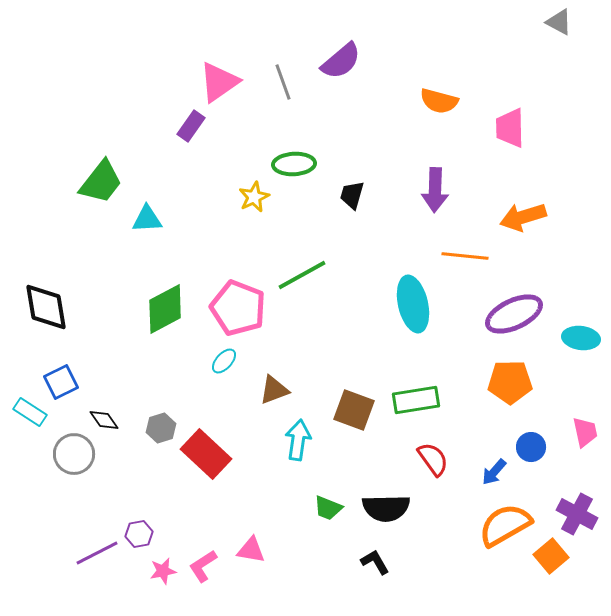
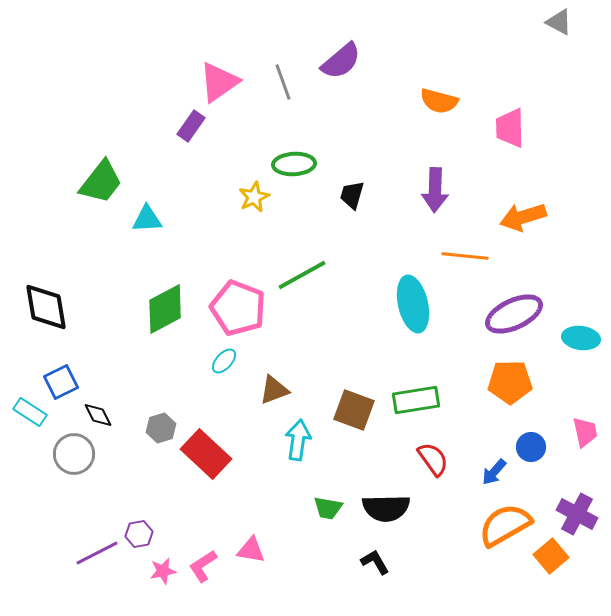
black diamond at (104, 420): moved 6 px left, 5 px up; rotated 8 degrees clockwise
green trapezoid at (328, 508): rotated 12 degrees counterclockwise
